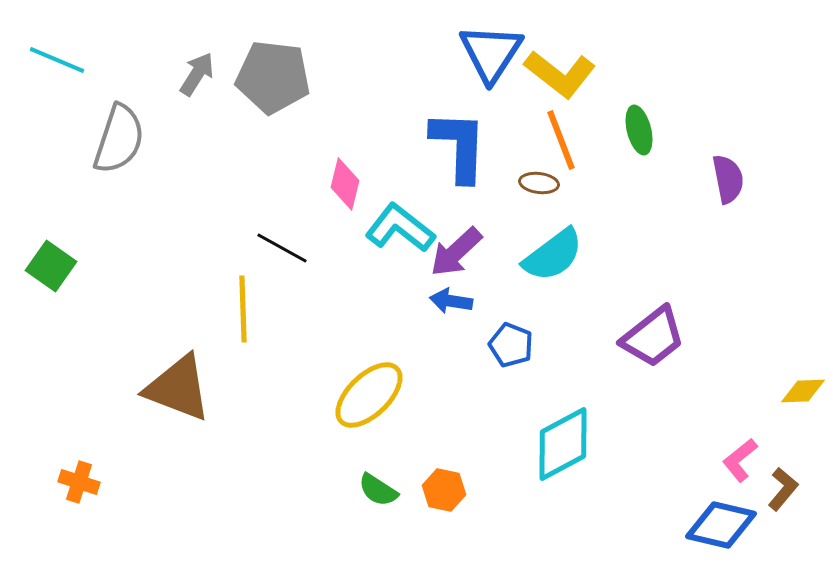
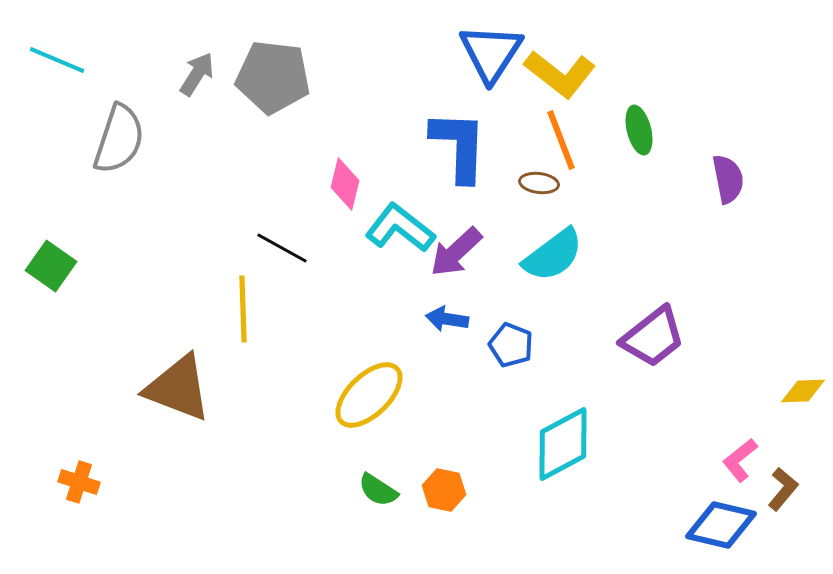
blue arrow: moved 4 px left, 18 px down
